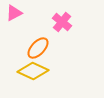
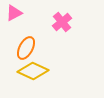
pink cross: rotated 12 degrees clockwise
orange ellipse: moved 12 px left; rotated 15 degrees counterclockwise
